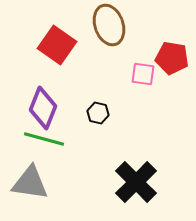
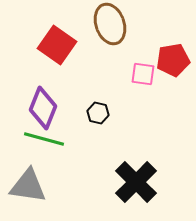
brown ellipse: moved 1 px right, 1 px up
red pentagon: moved 1 px right, 2 px down; rotated 20 degrees counterclockwise
gray triangle: moved 2 px left, 3 px down
